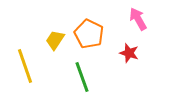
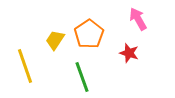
orange pentagon: rotated 12 degrees clockwise
